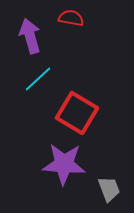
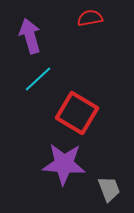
red semicircle: moved 19 px right; rotated 20 degrees counterclockwise
